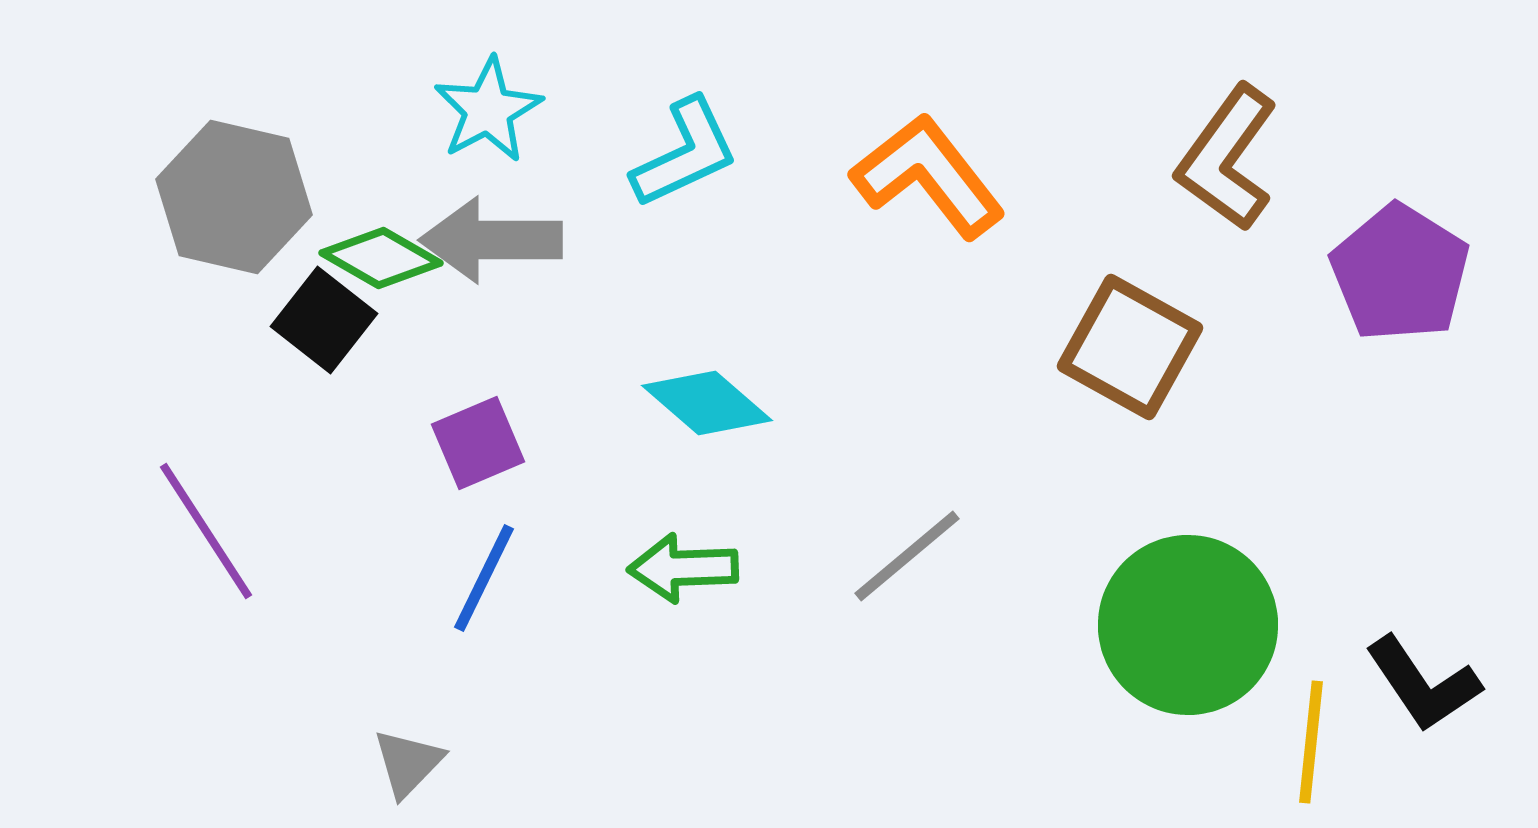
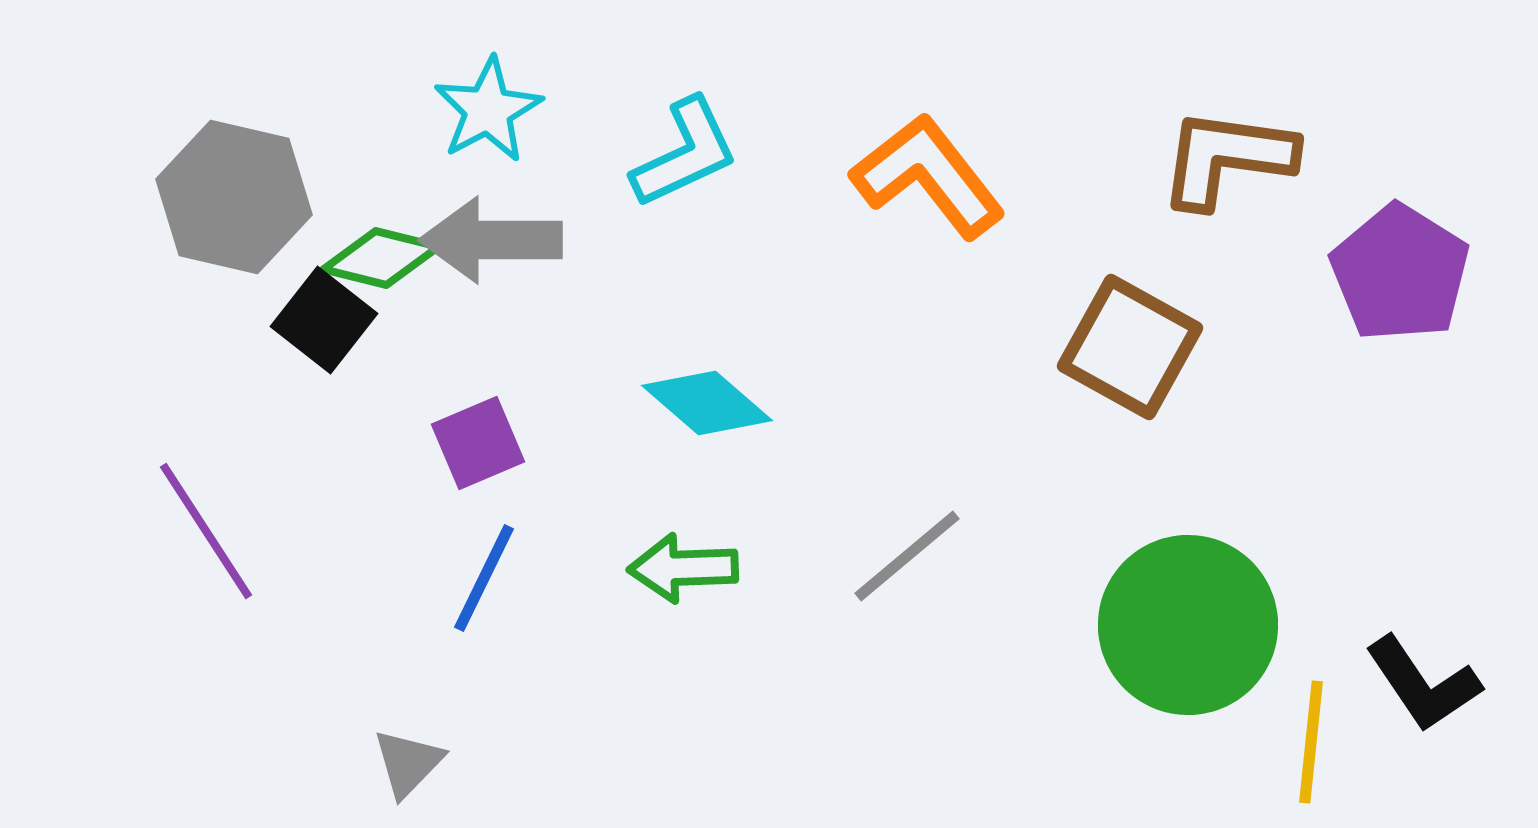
brown L-shape: rotated 62 degrees clockwise
green diamond: rotated 16 degrees counterclockwise
